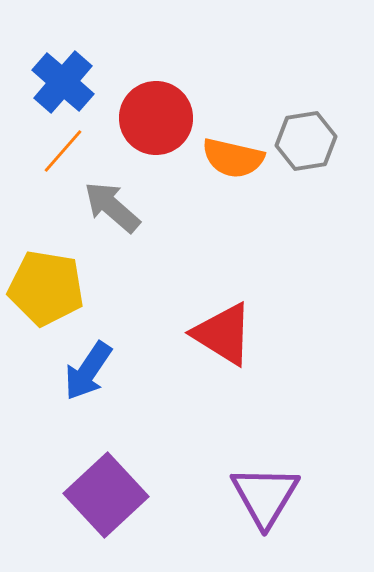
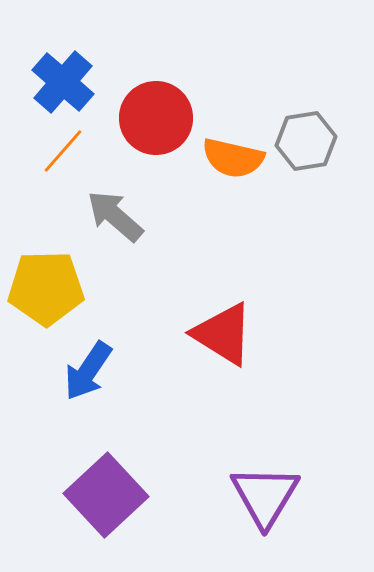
gray arrow: moved 3 px right, 9 px down
yellow pentagon: rotated 10 degrees counterclockwise
